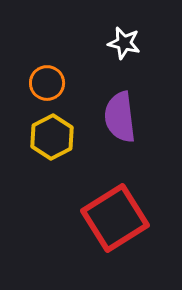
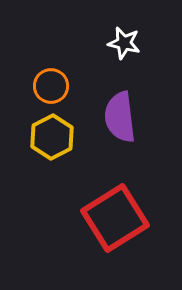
orange circle: moved 4 px right, 3 px down
